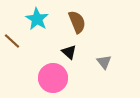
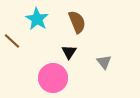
black triangle: rotated 21 degrees clockwise
